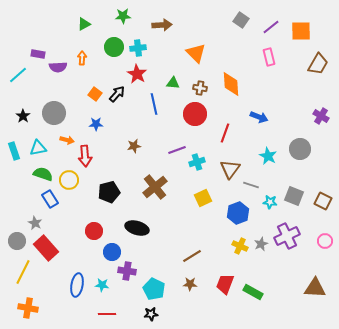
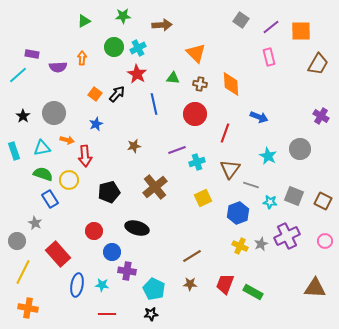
green triangle at (84, 24): moved 3 px up
cyan cross at (138, 48): rotated 21 degrees counterclockwise
purple rectangle at (38, 54): moved 6 px left
green triangle at (173, 83): moved 5 px up
brown cross at (200, 88): moved 4 px up
blue star at (96, 124): rotated 24 degrees counterclockwise
cyan triangle at (38, 148): moved 4 px right
red rectangle at (46, 248): moved 12 px right, 6 px down
